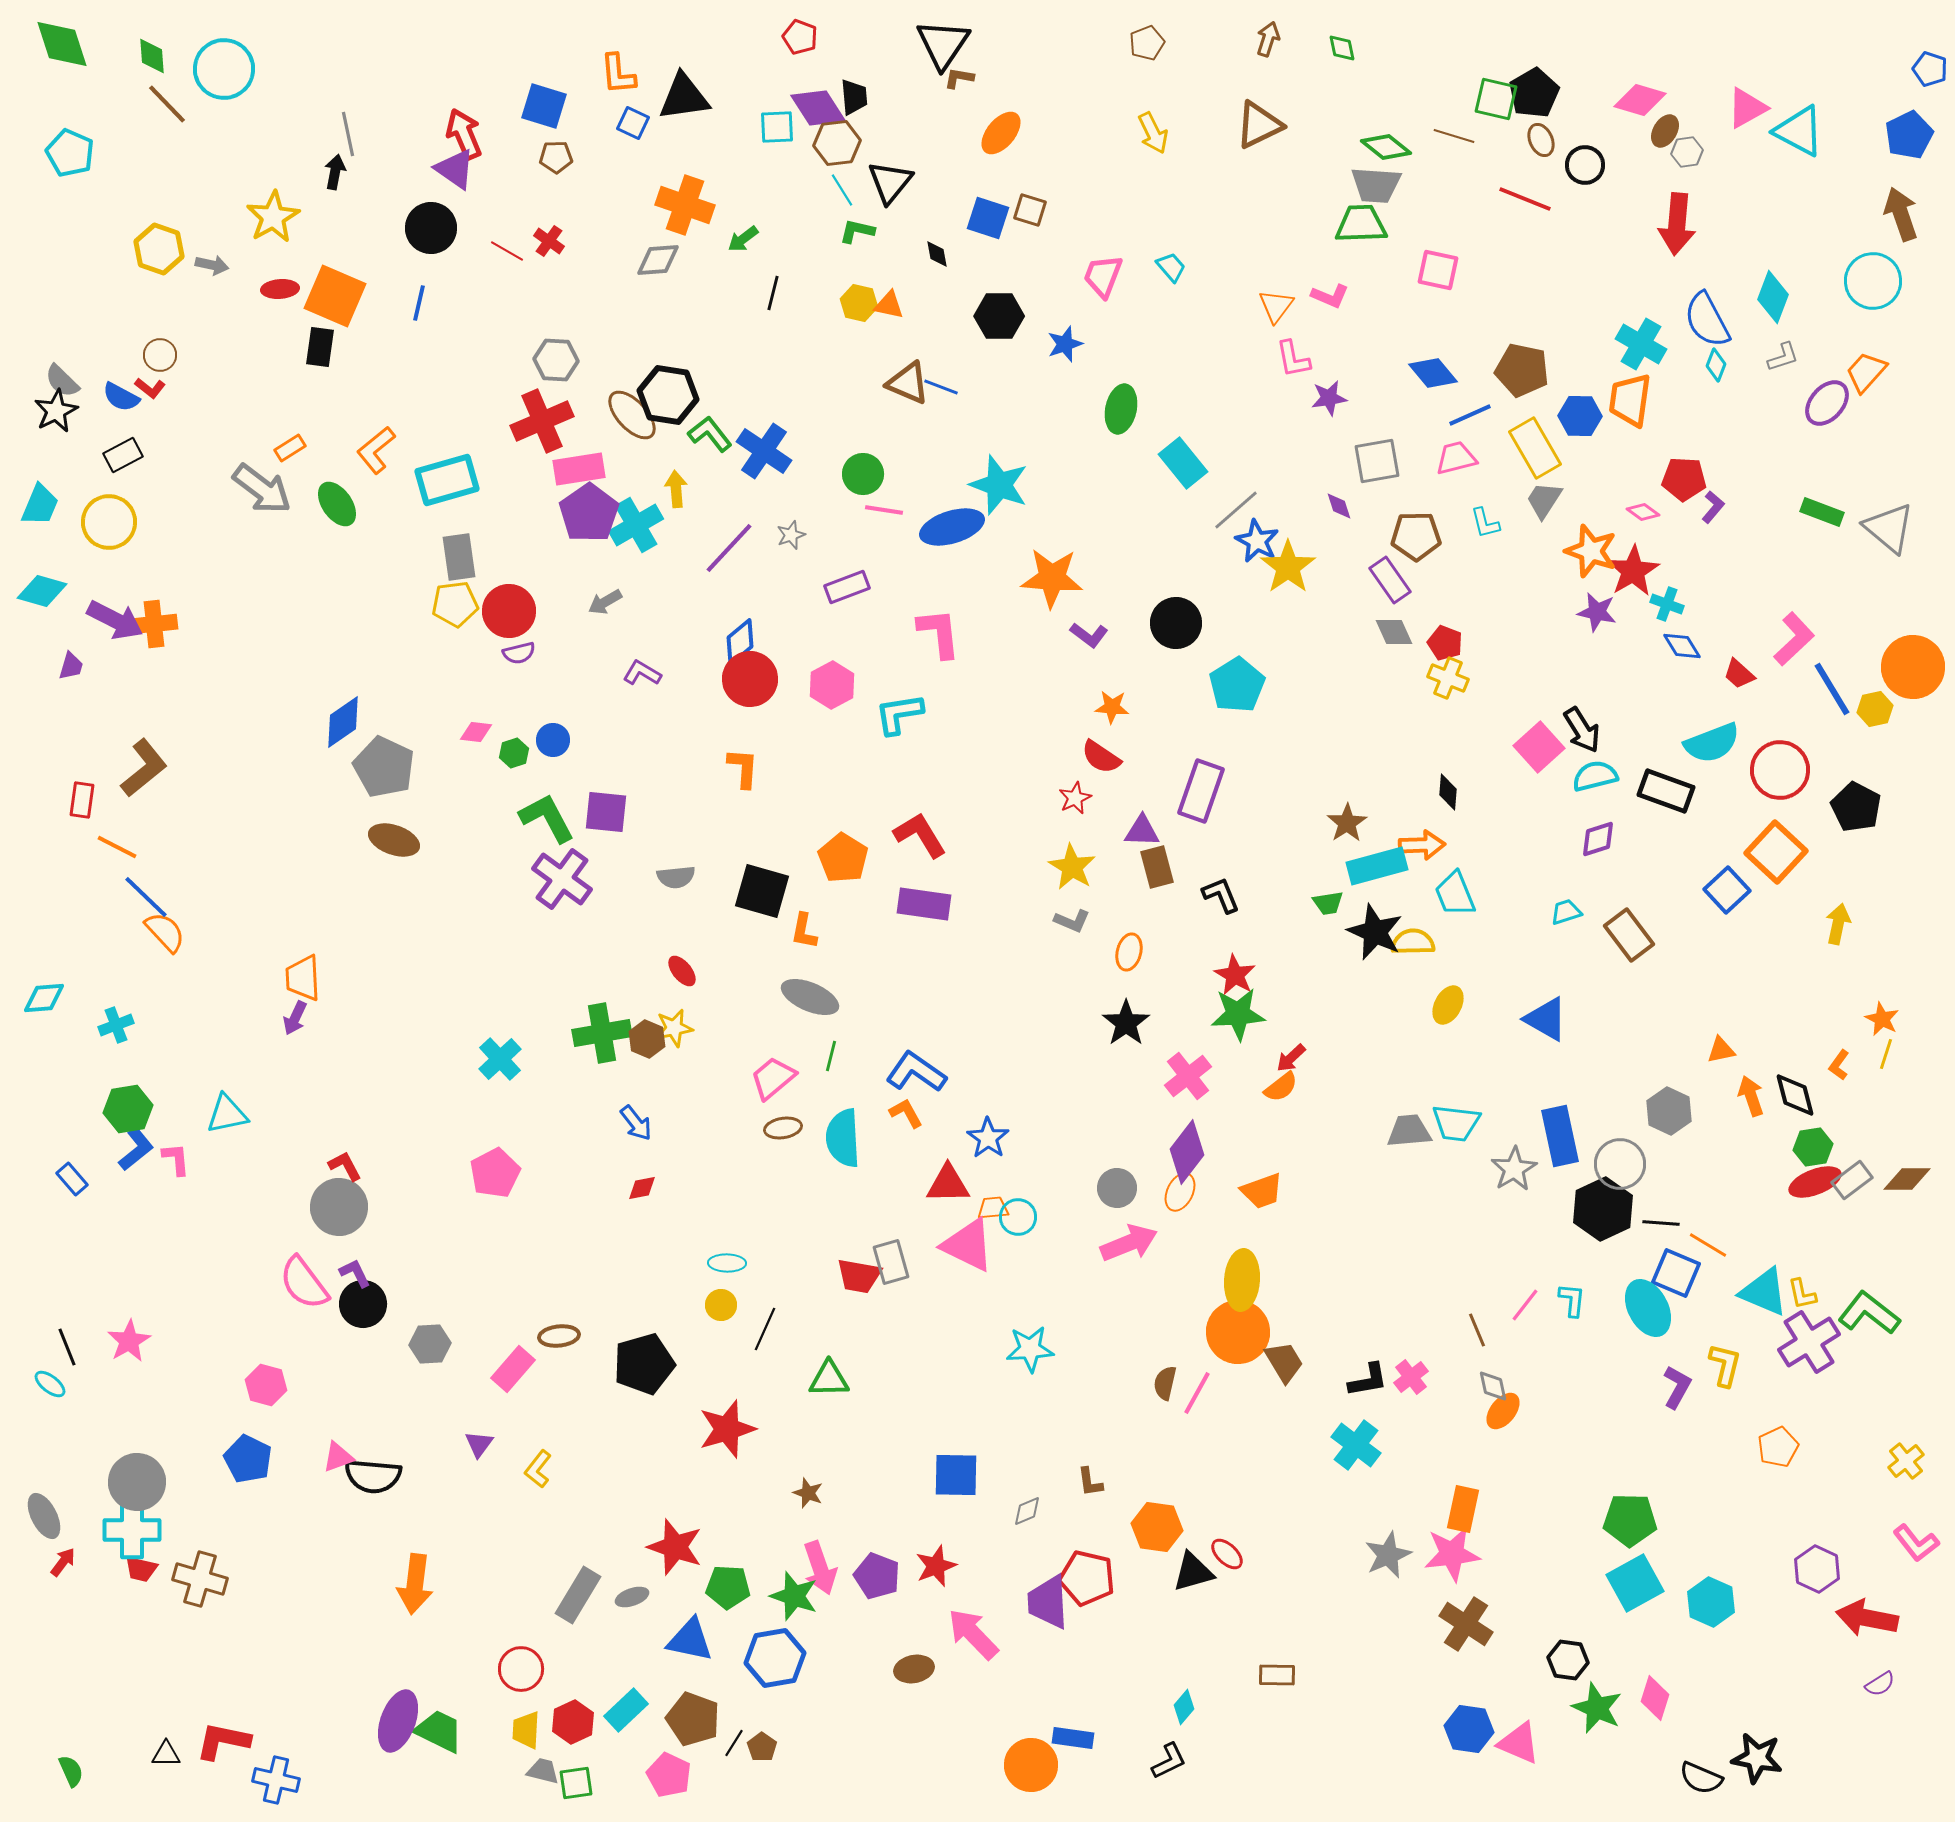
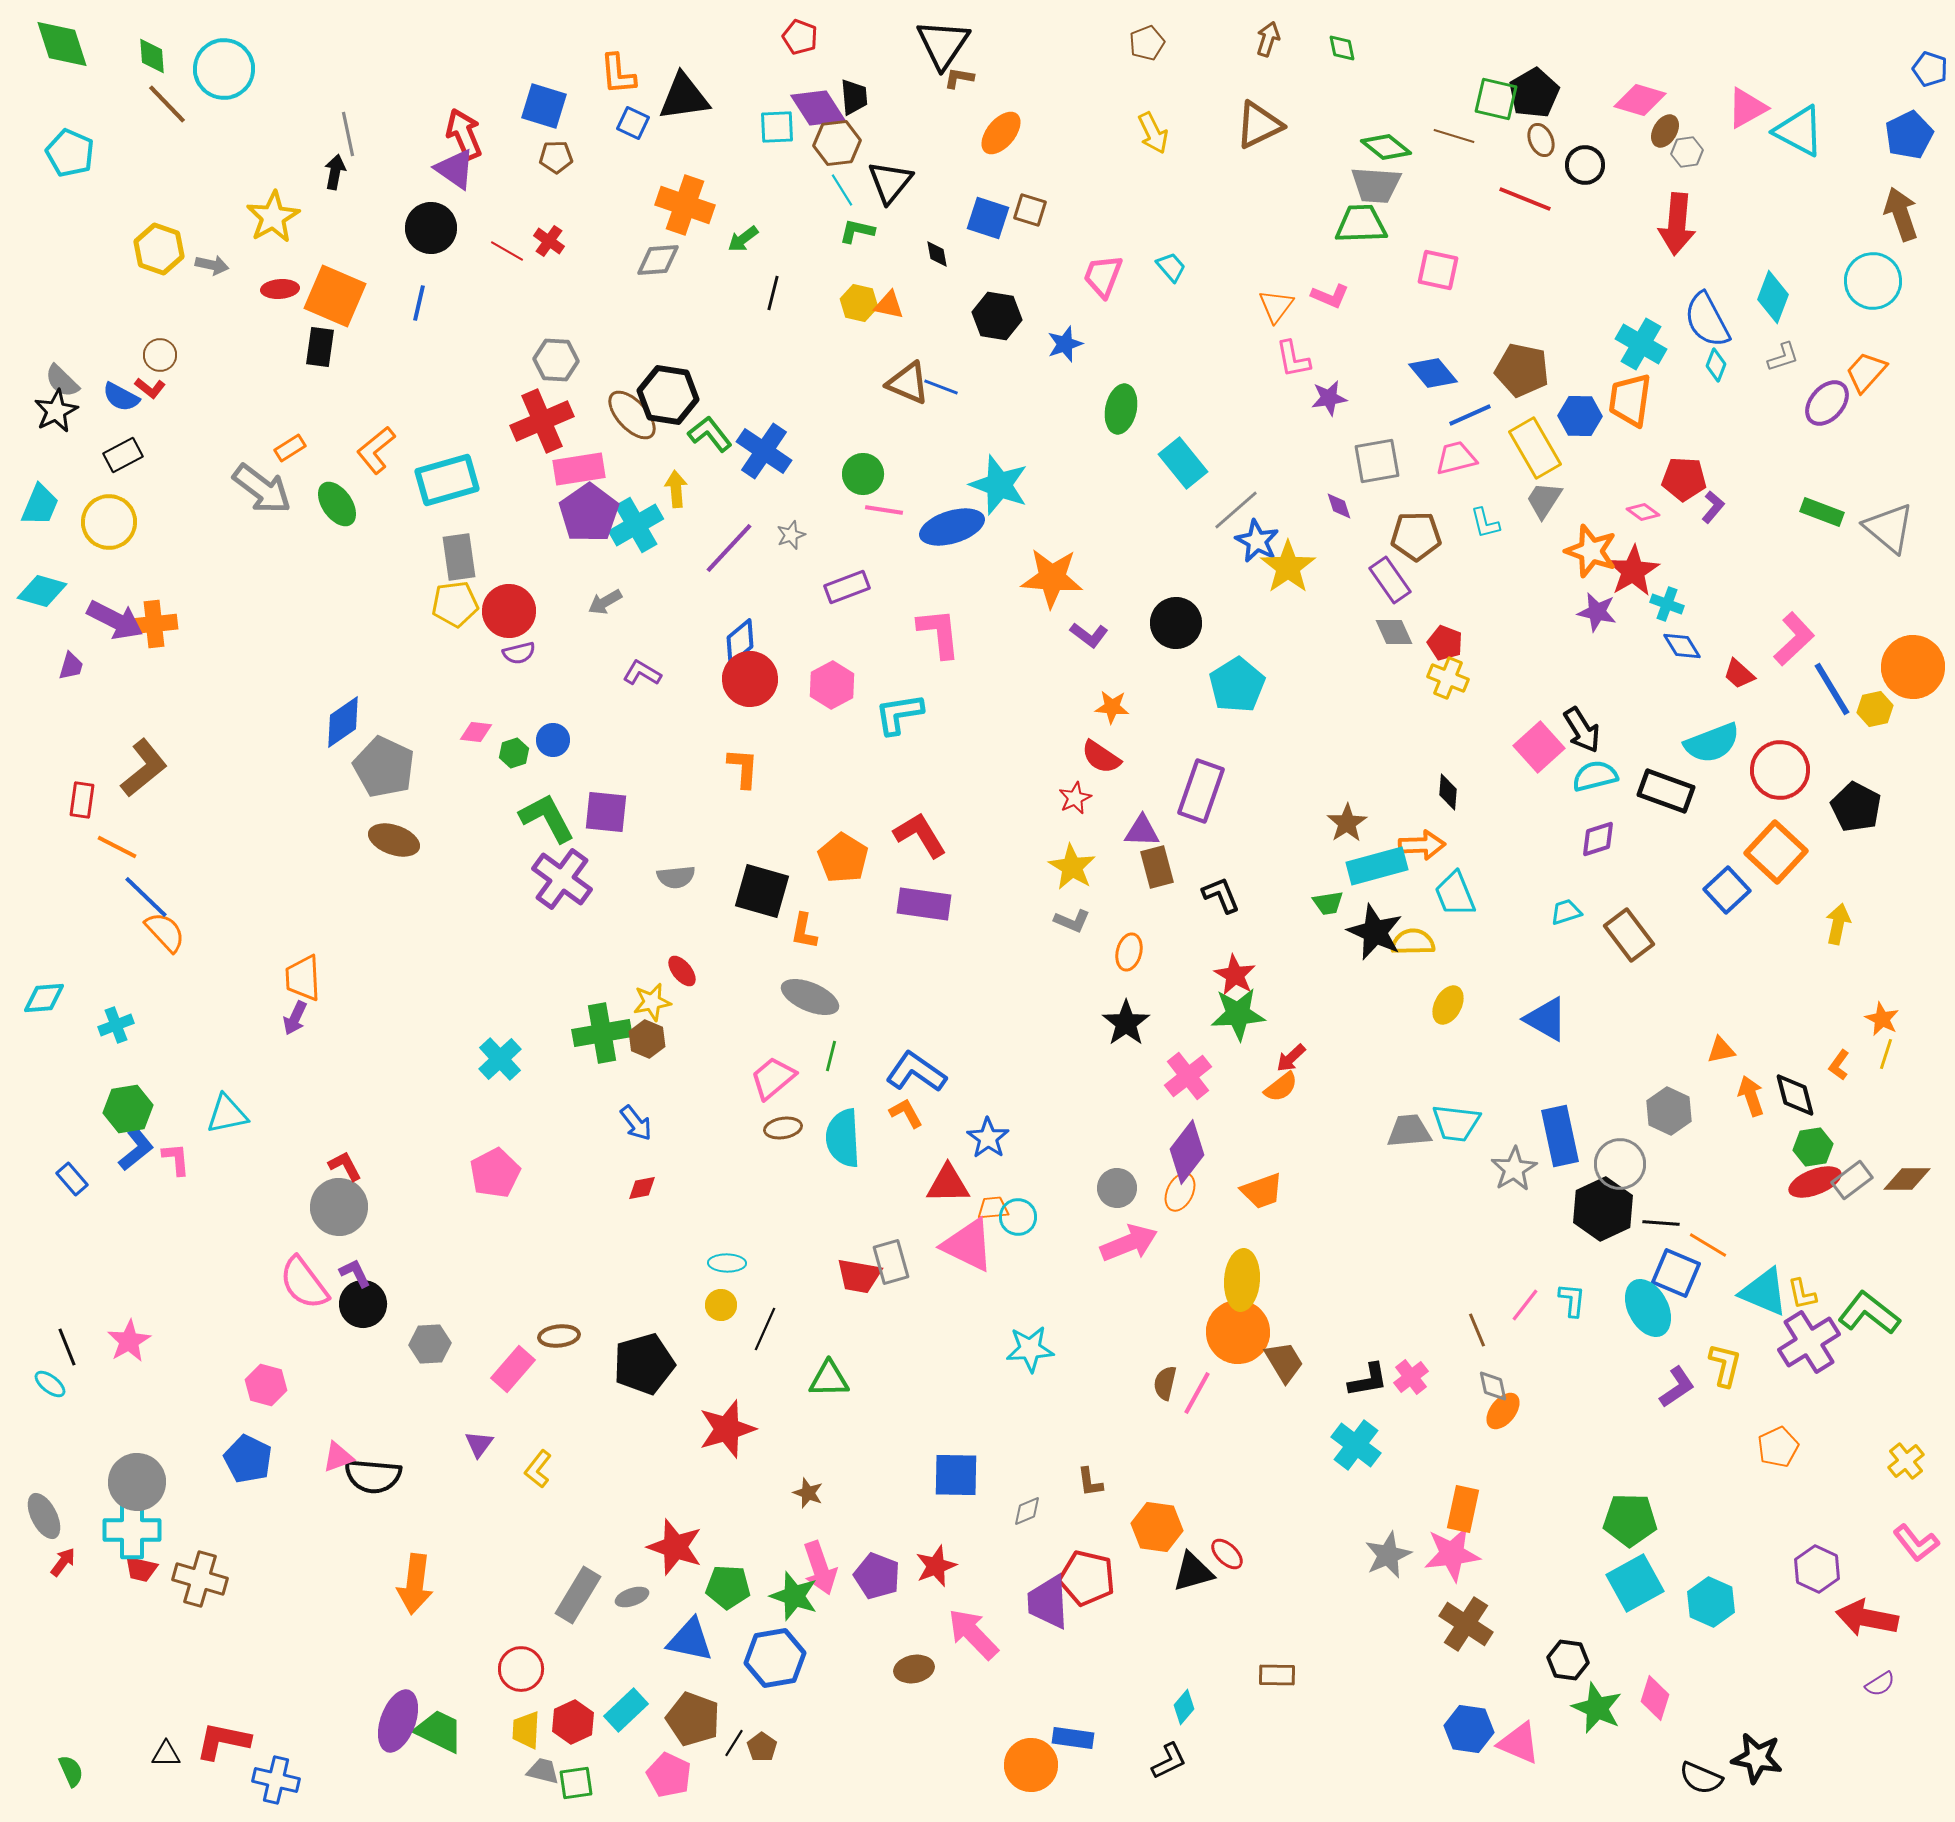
black hexagon at (999, 316): moved 2 px left; rotated 9 degrees clockwise
yellow star at (674, 1028): moved 22 px left, 26 px up
purple L-shape at (1677, 1387): rotated 27 degrees clockwise
